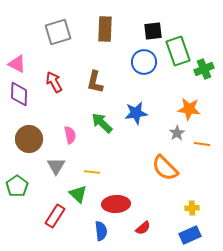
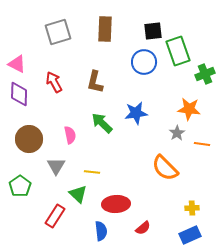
green cross: moved 1 px right, 5 px down
green pentagon: moved 3 px right
